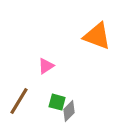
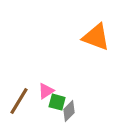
orange triangle: moved 1 px left, 1 px down
pink triangle: moved 25 px down
